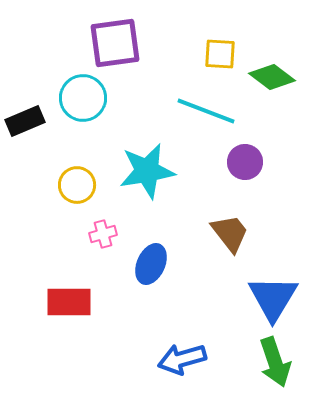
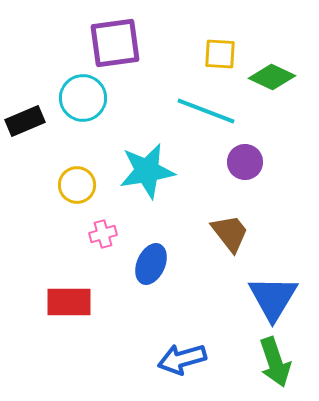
green diamond: rotated 12 degrees counterclockwise
